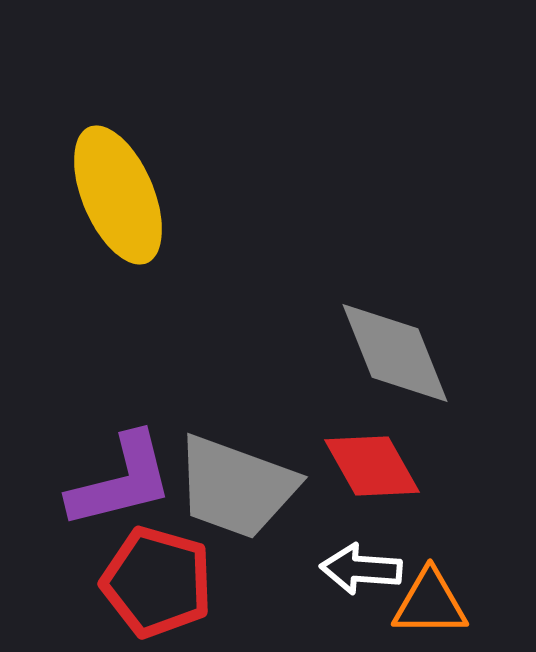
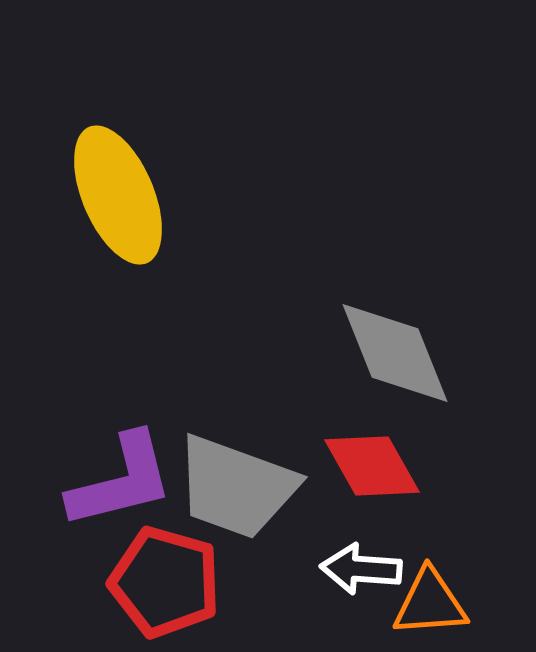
red pentagon: moved 8 px right
orange triangle: rotated 4 degrees counterclockwise
